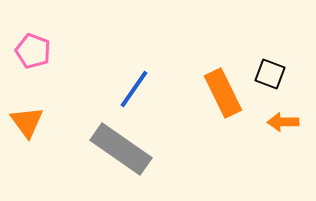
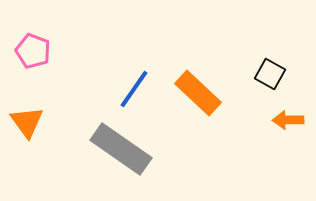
black square: rotated 8 degrees clockwise
orange rectangle: moved 25 px left; rotated 21 degrees counterclockwise
orange arrow: moved 5 px right, 2 px up
